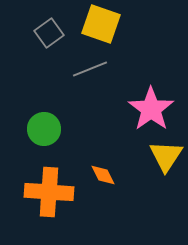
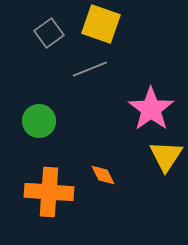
green circle: moved 5 px left, 8 px up
